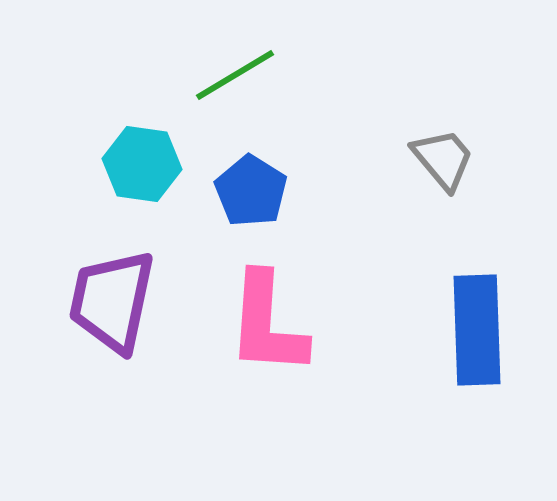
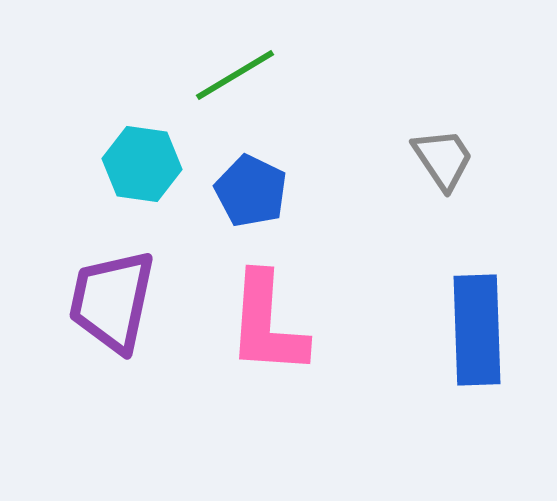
gray trapezoid: rotated 6 degrees clockwise
blue pentagon: rotated 6 degrees counterclockwise
